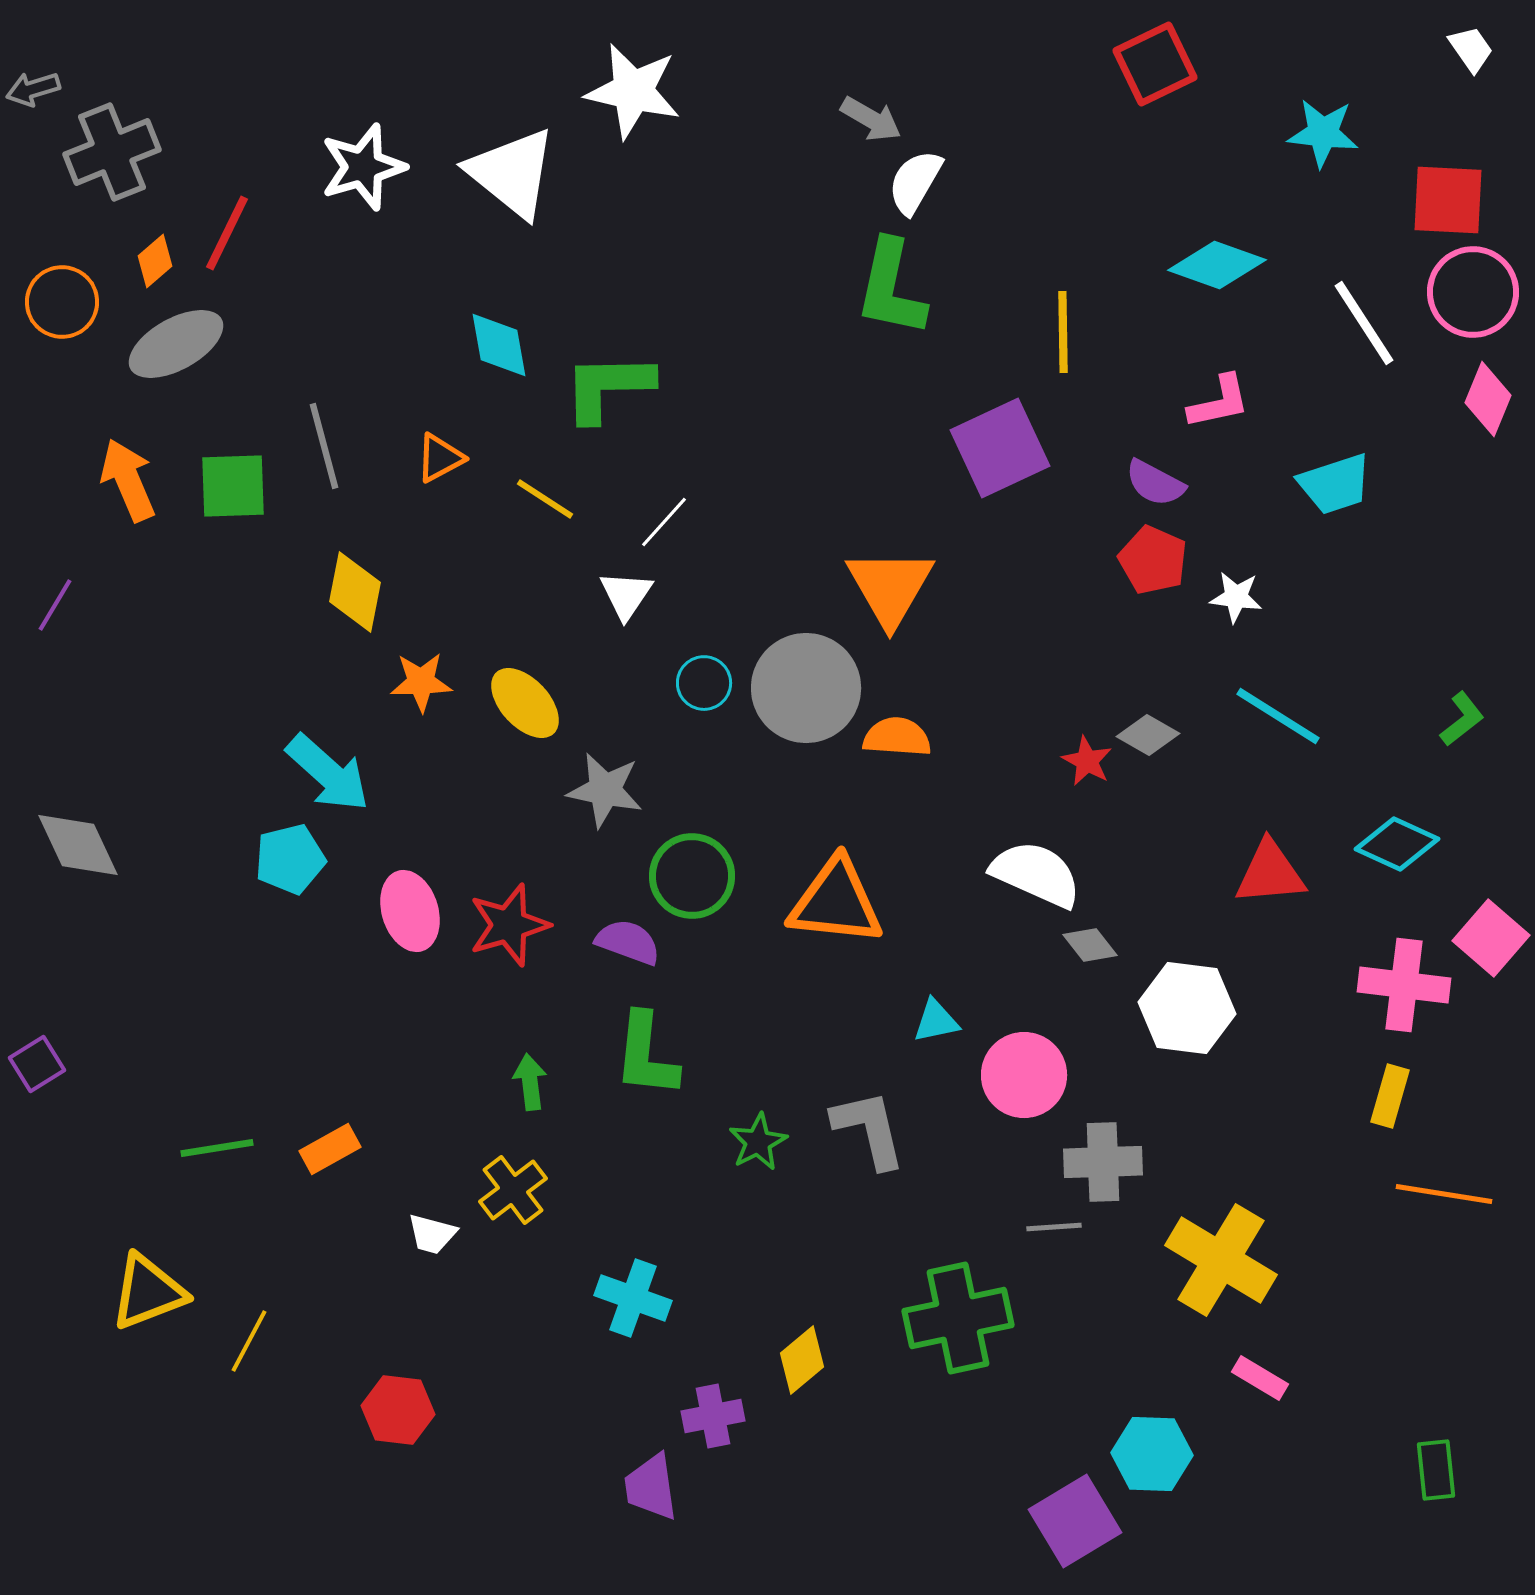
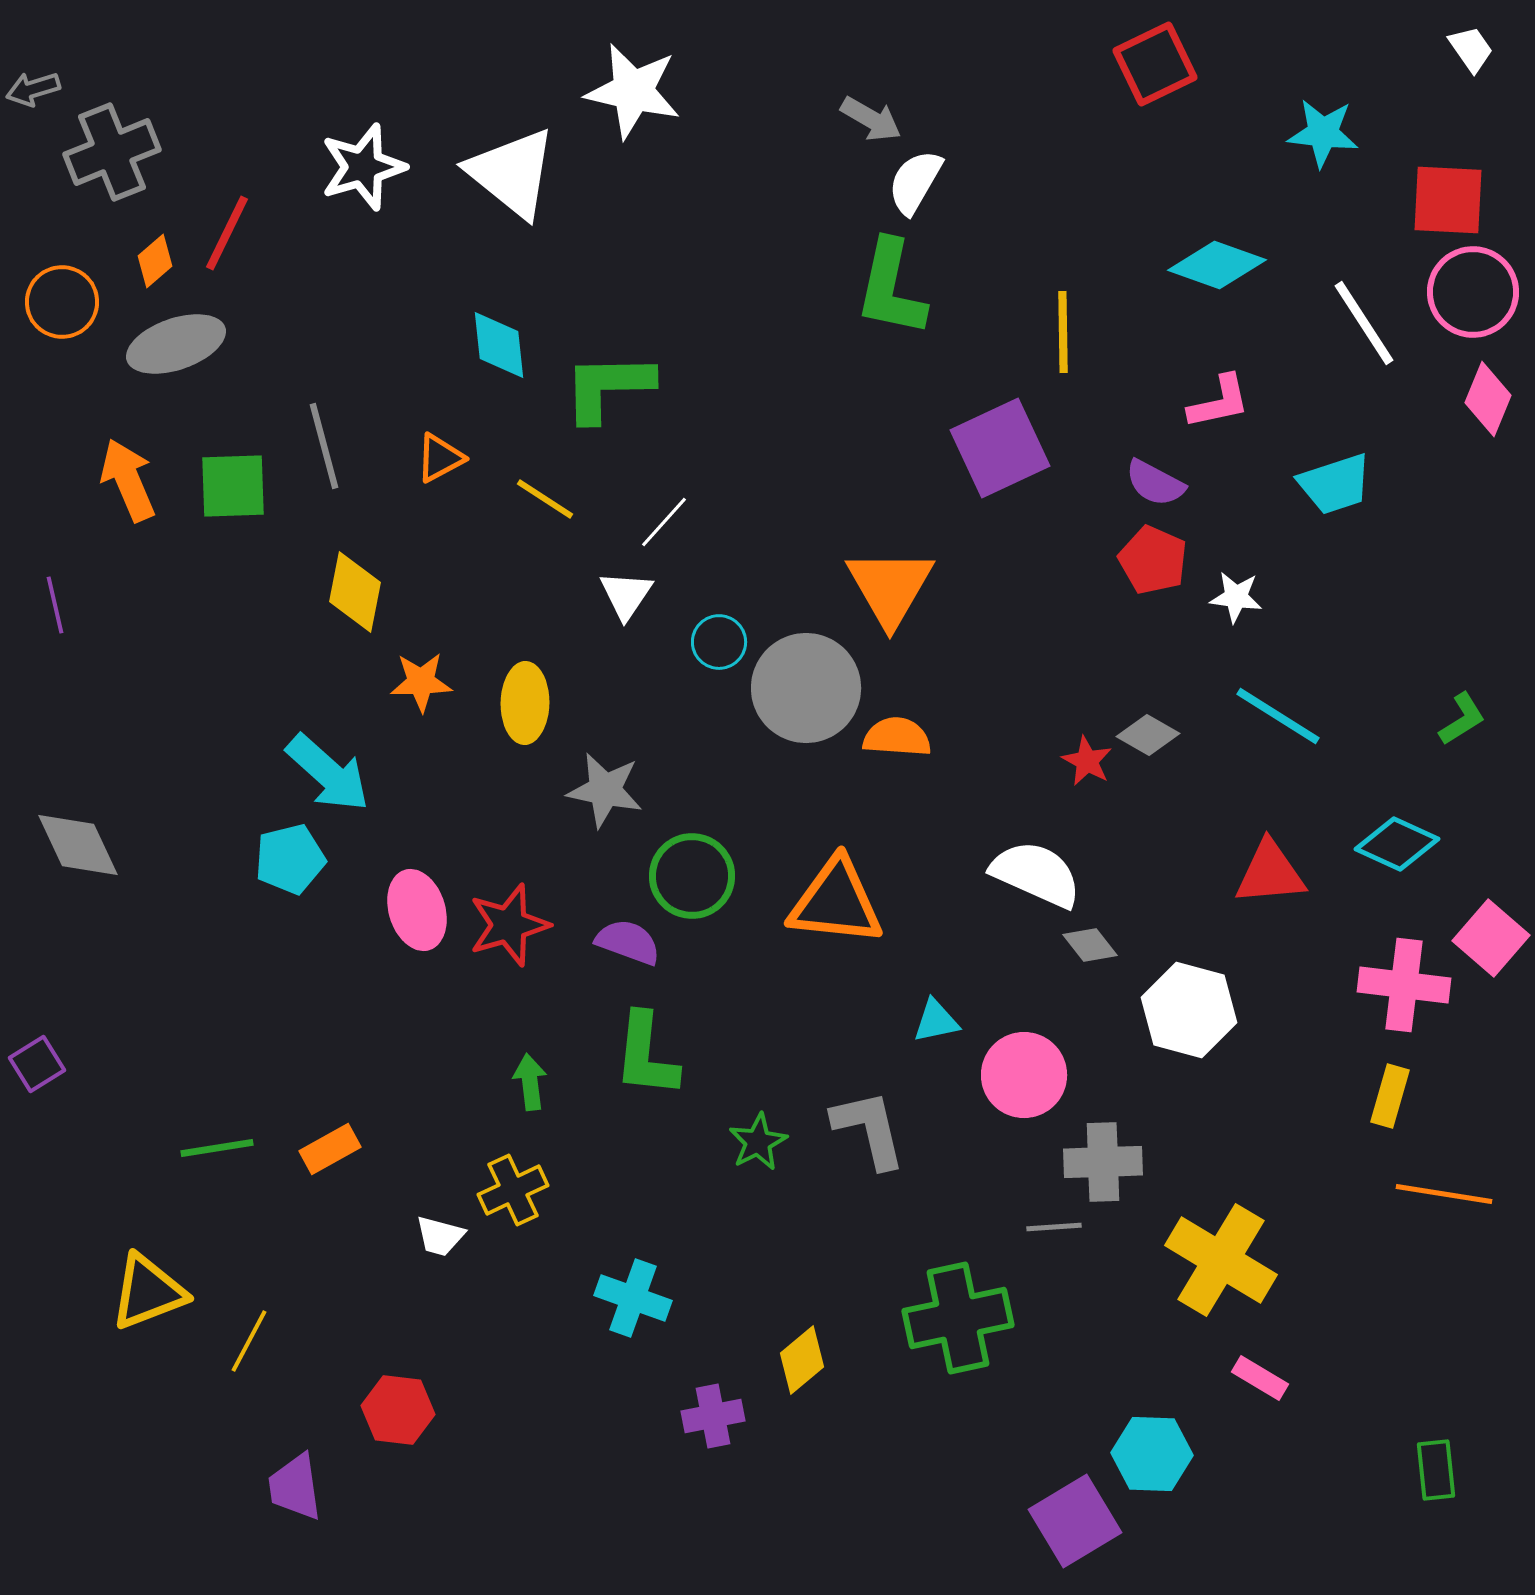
gray ellipse at (176, 344): rotated 10 degrees clockwise
cyan diamond at (499, 345): rotated 4 degrees clockwise
purple line at (55, 605): rotated 44 degrees counterclockwise
cyan circle at (704, 683): moved 15 px right, 41 px up
yellow ellipse at (525, 703): rotated 44 degrees clockwise
green L-shape at (1462, 719): rotated 6 degrees clockwise
pink ellipse at (410, 911): moved 7 px right, 1 px up
white hexagon at (1187, 1008): moved 2 px right, 2 px down; rotated 8 degrees clockwise
yellow cross at (513, 1190): rotated 12 degrees clockwise
white trapezoid at (432, 1234): moved 8 px right, 2 px down
purple trapezoid at (651, 1487): moved 356 px left
